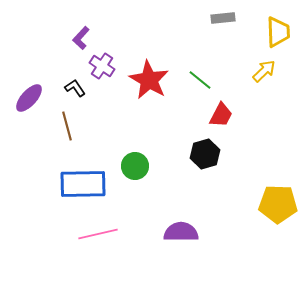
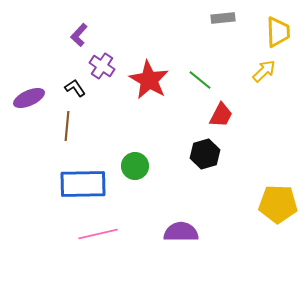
purple L-shape: moved 2 px left, 3 px up
purple ellipse: rotated 24 degrees clockwise
brown line: rotated 20 degrees clockwise
